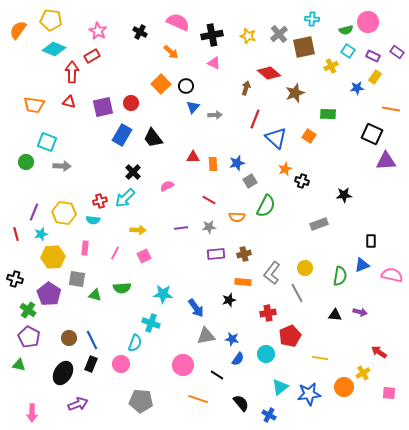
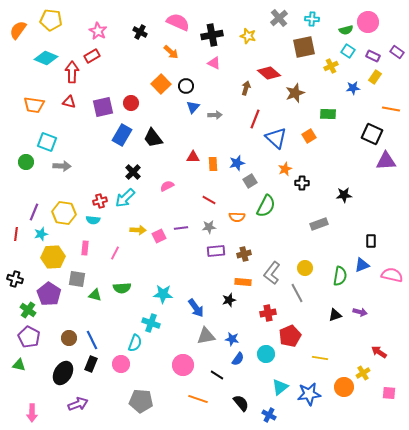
gray cross at (279, 34): moved 16 px up
cyan diamond at (54, 49): moved 8 px left, 9 px down
blue star at (357, 88): moved 4 px left
orange square at (309, 136): rotated 24 degrees clockwise
black cross at (302, 181): moved 2 px down; rotated 16 degrees counterclockwise
red line at (16, 234): rotated 24 degrees clockwise
purple rectangle at (216, 254): moved 3 px up
pink square at (144, 256): moved 15 px right, 20 px up
black triangle at (335, 315): rotated 24 degrees counterclockwise
